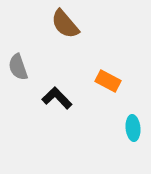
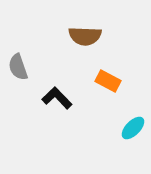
brown semicircle: moved 20 px right, 12 px down; rotated 48 degrees counterclockwise
cyan ellipse: rotated 50 degrees clockwise
